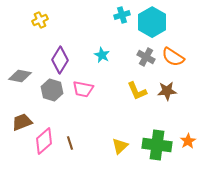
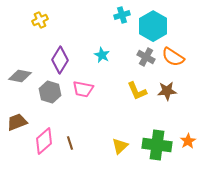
cyan hexagon: moved 1 px right, 4 px down
gray hexagon: moved 2 px left, 2 px down
brown trapezoid: moved 5 px left
